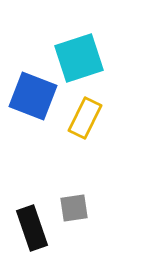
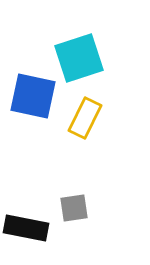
blue square: rotated 9 degrees counterclockwise
black rectangle: moved 6 px left; rotated 60 degrees counterclockwise
